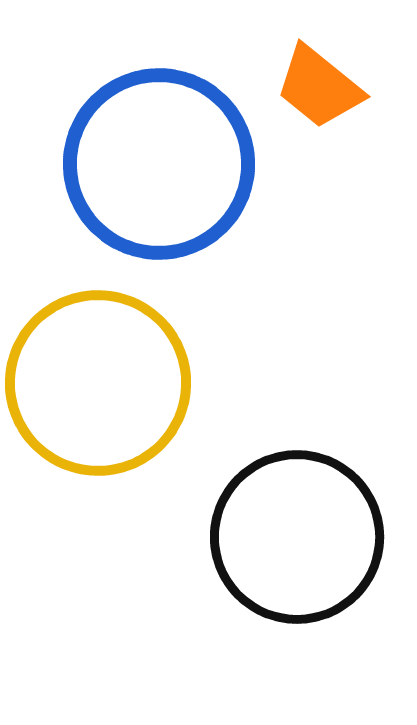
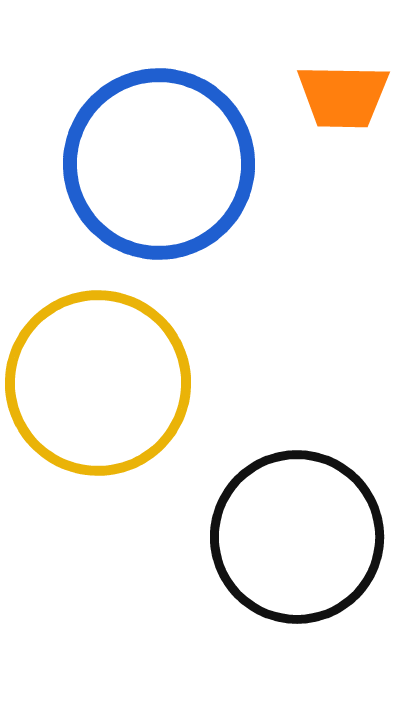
orange trapezoid: moved 24 px right, 9 px down; rotated 38 degrees counterclockwise
